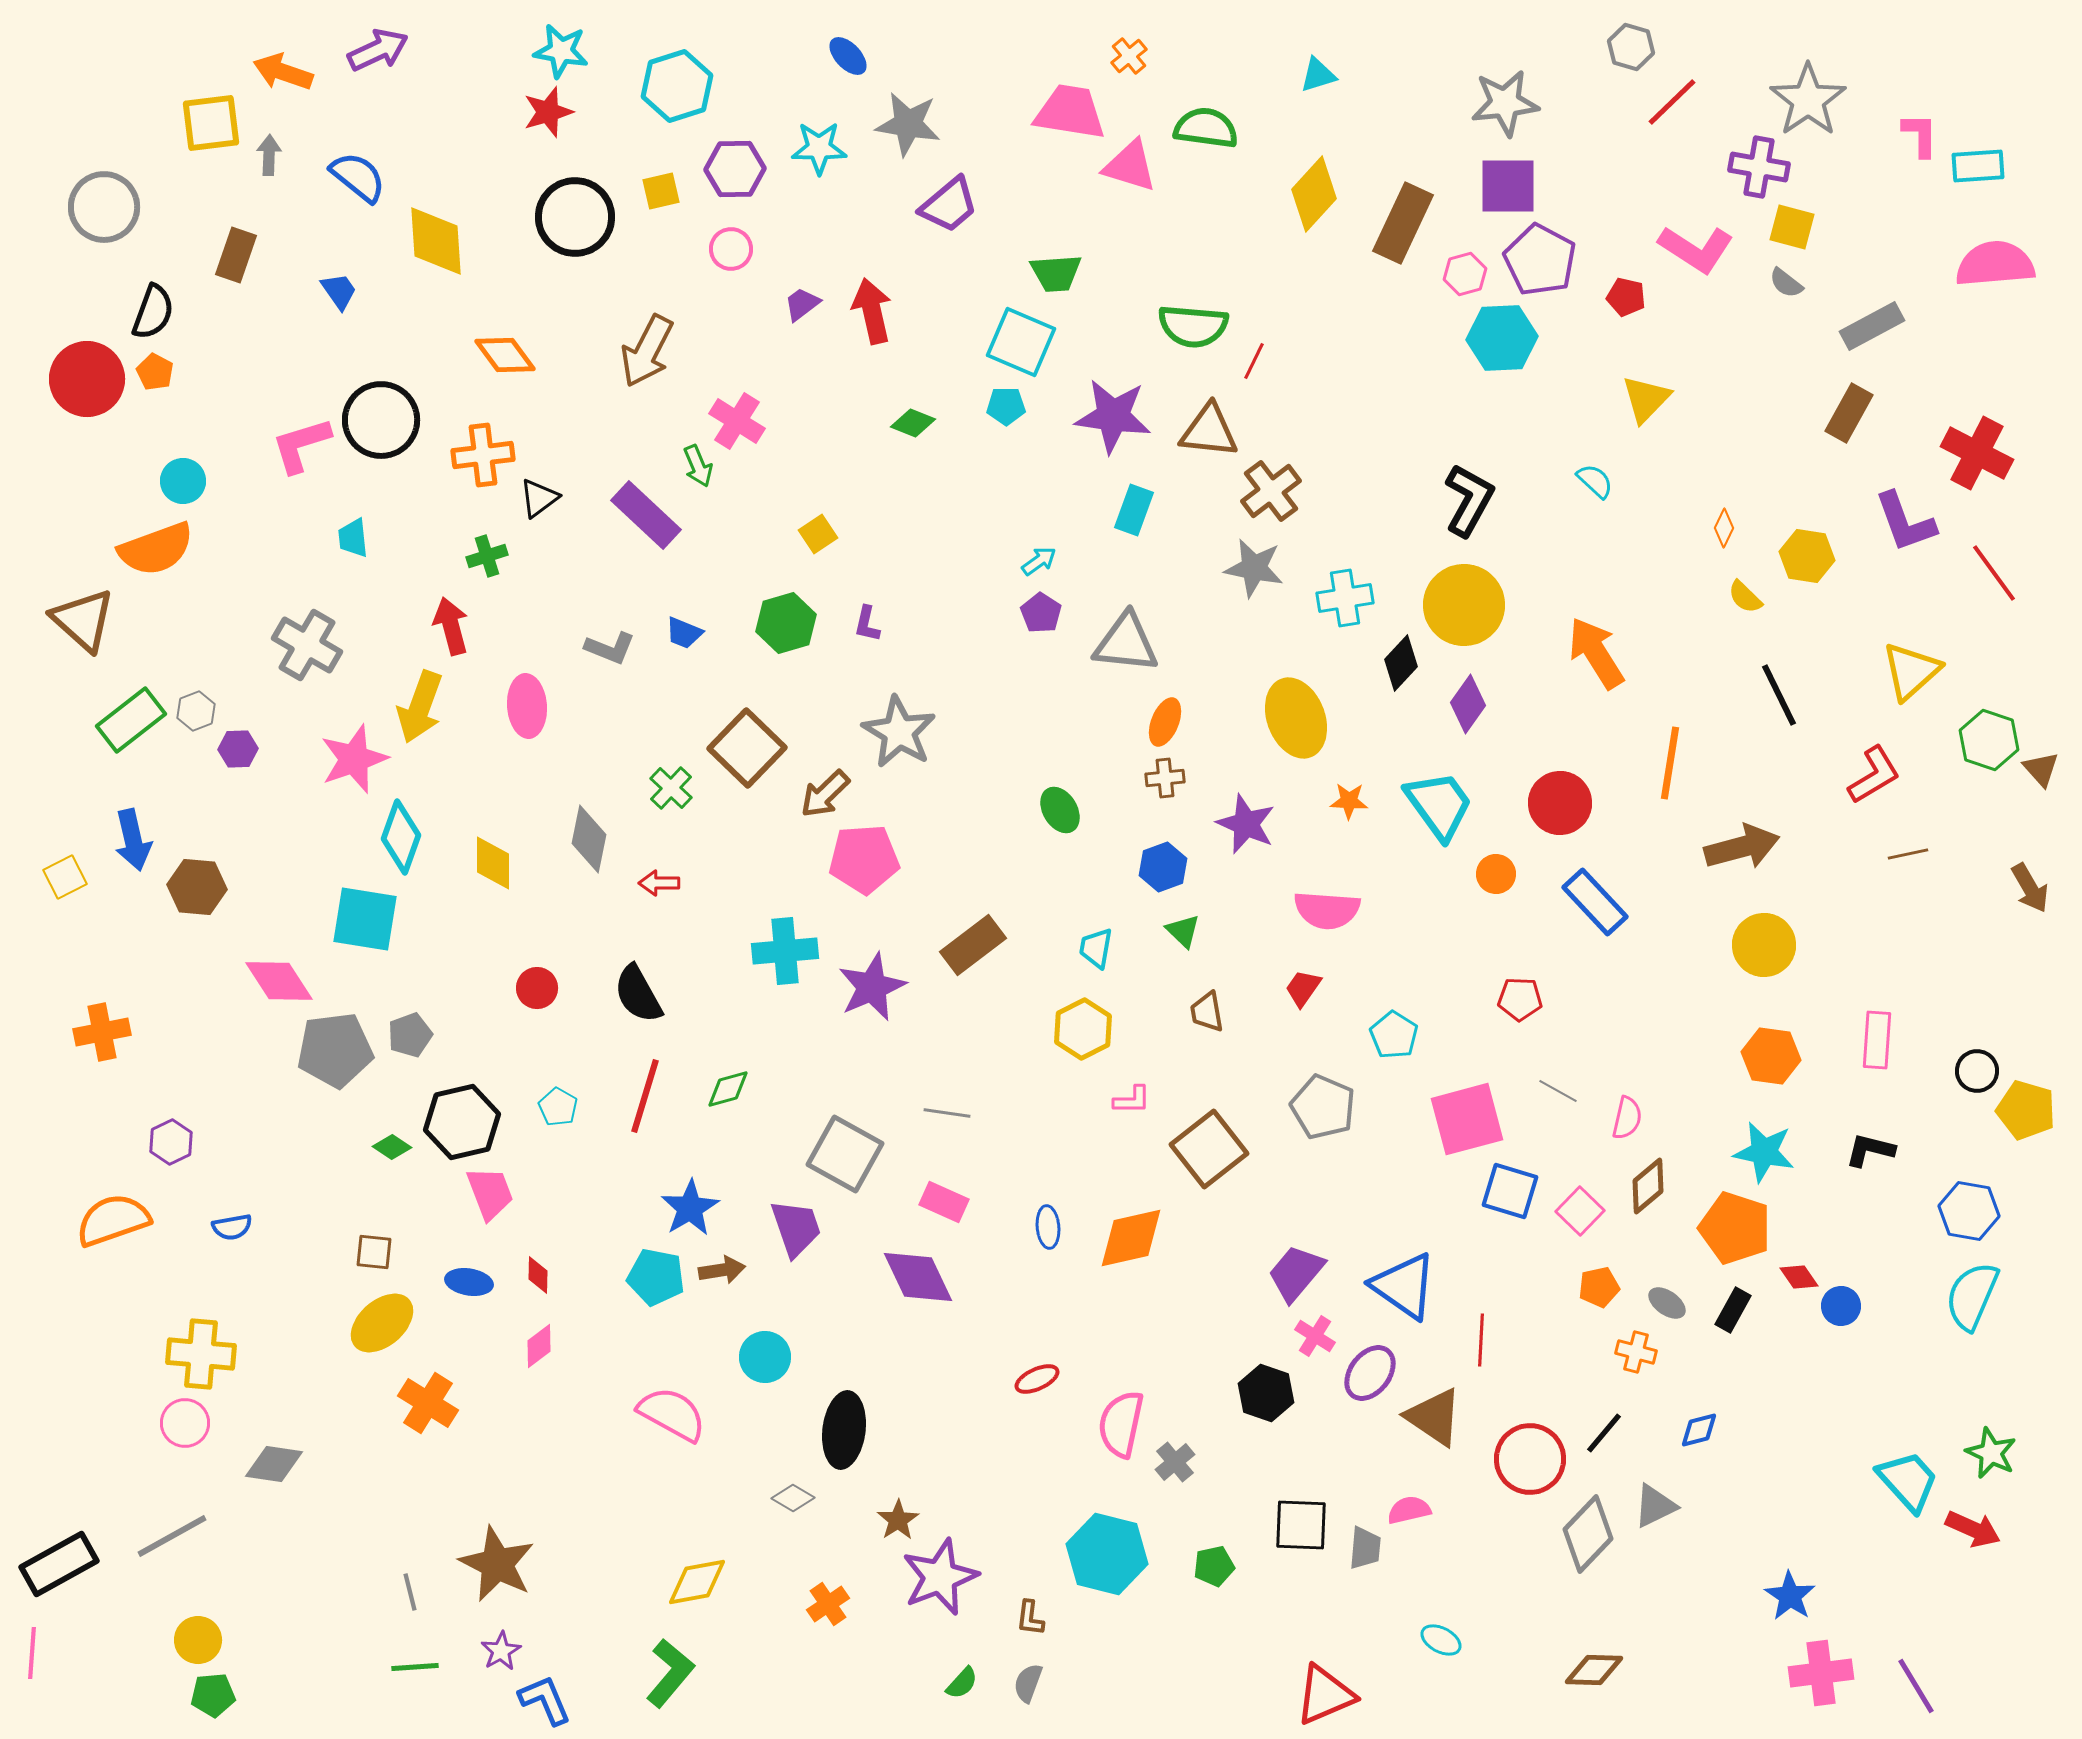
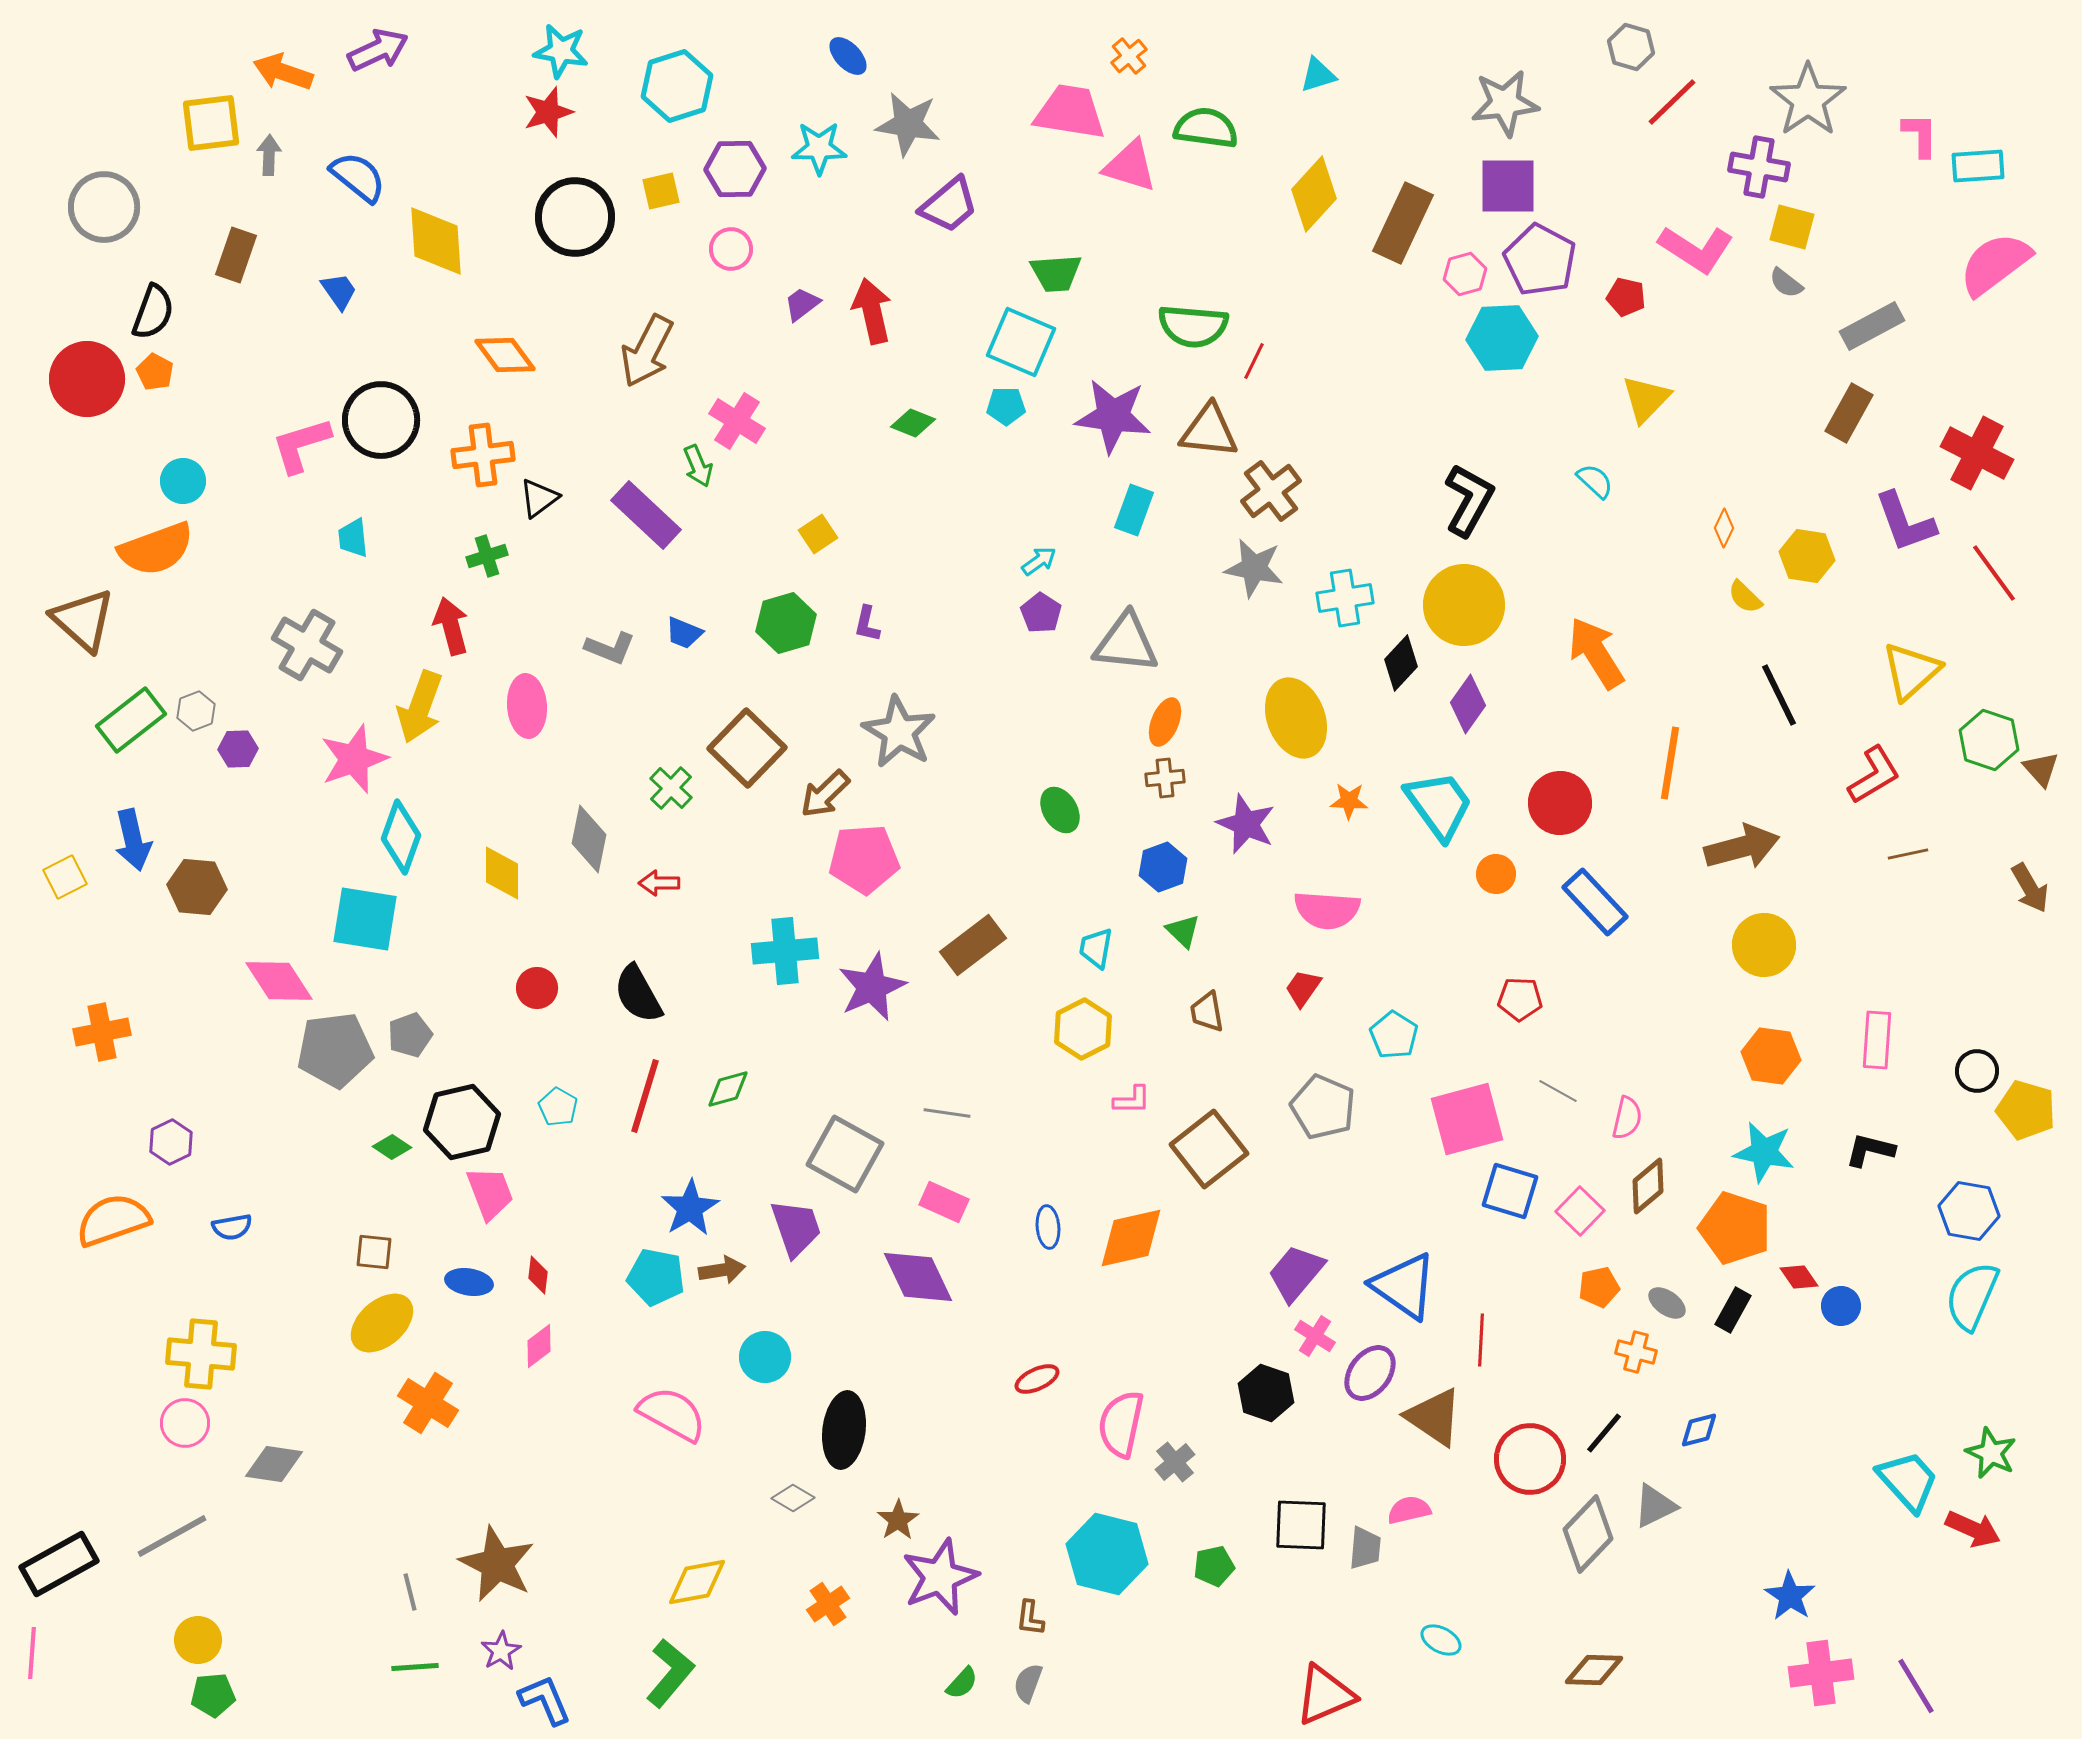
pink semicircle at (1995, 264): rotated 32 degrees counterclockwise
yellow diamond at (493, 863): moved 9 px right, 10 px down
red diamond at (538, 1275): rotated 6 degrees clockwise
